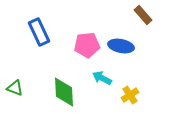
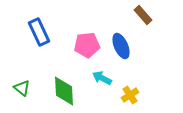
blue ellipse: rotated 55 degrees clockwise
green triangle: moved 7 px right; rotated 18 degrees clockwise
green diamond: moved 1 px up
